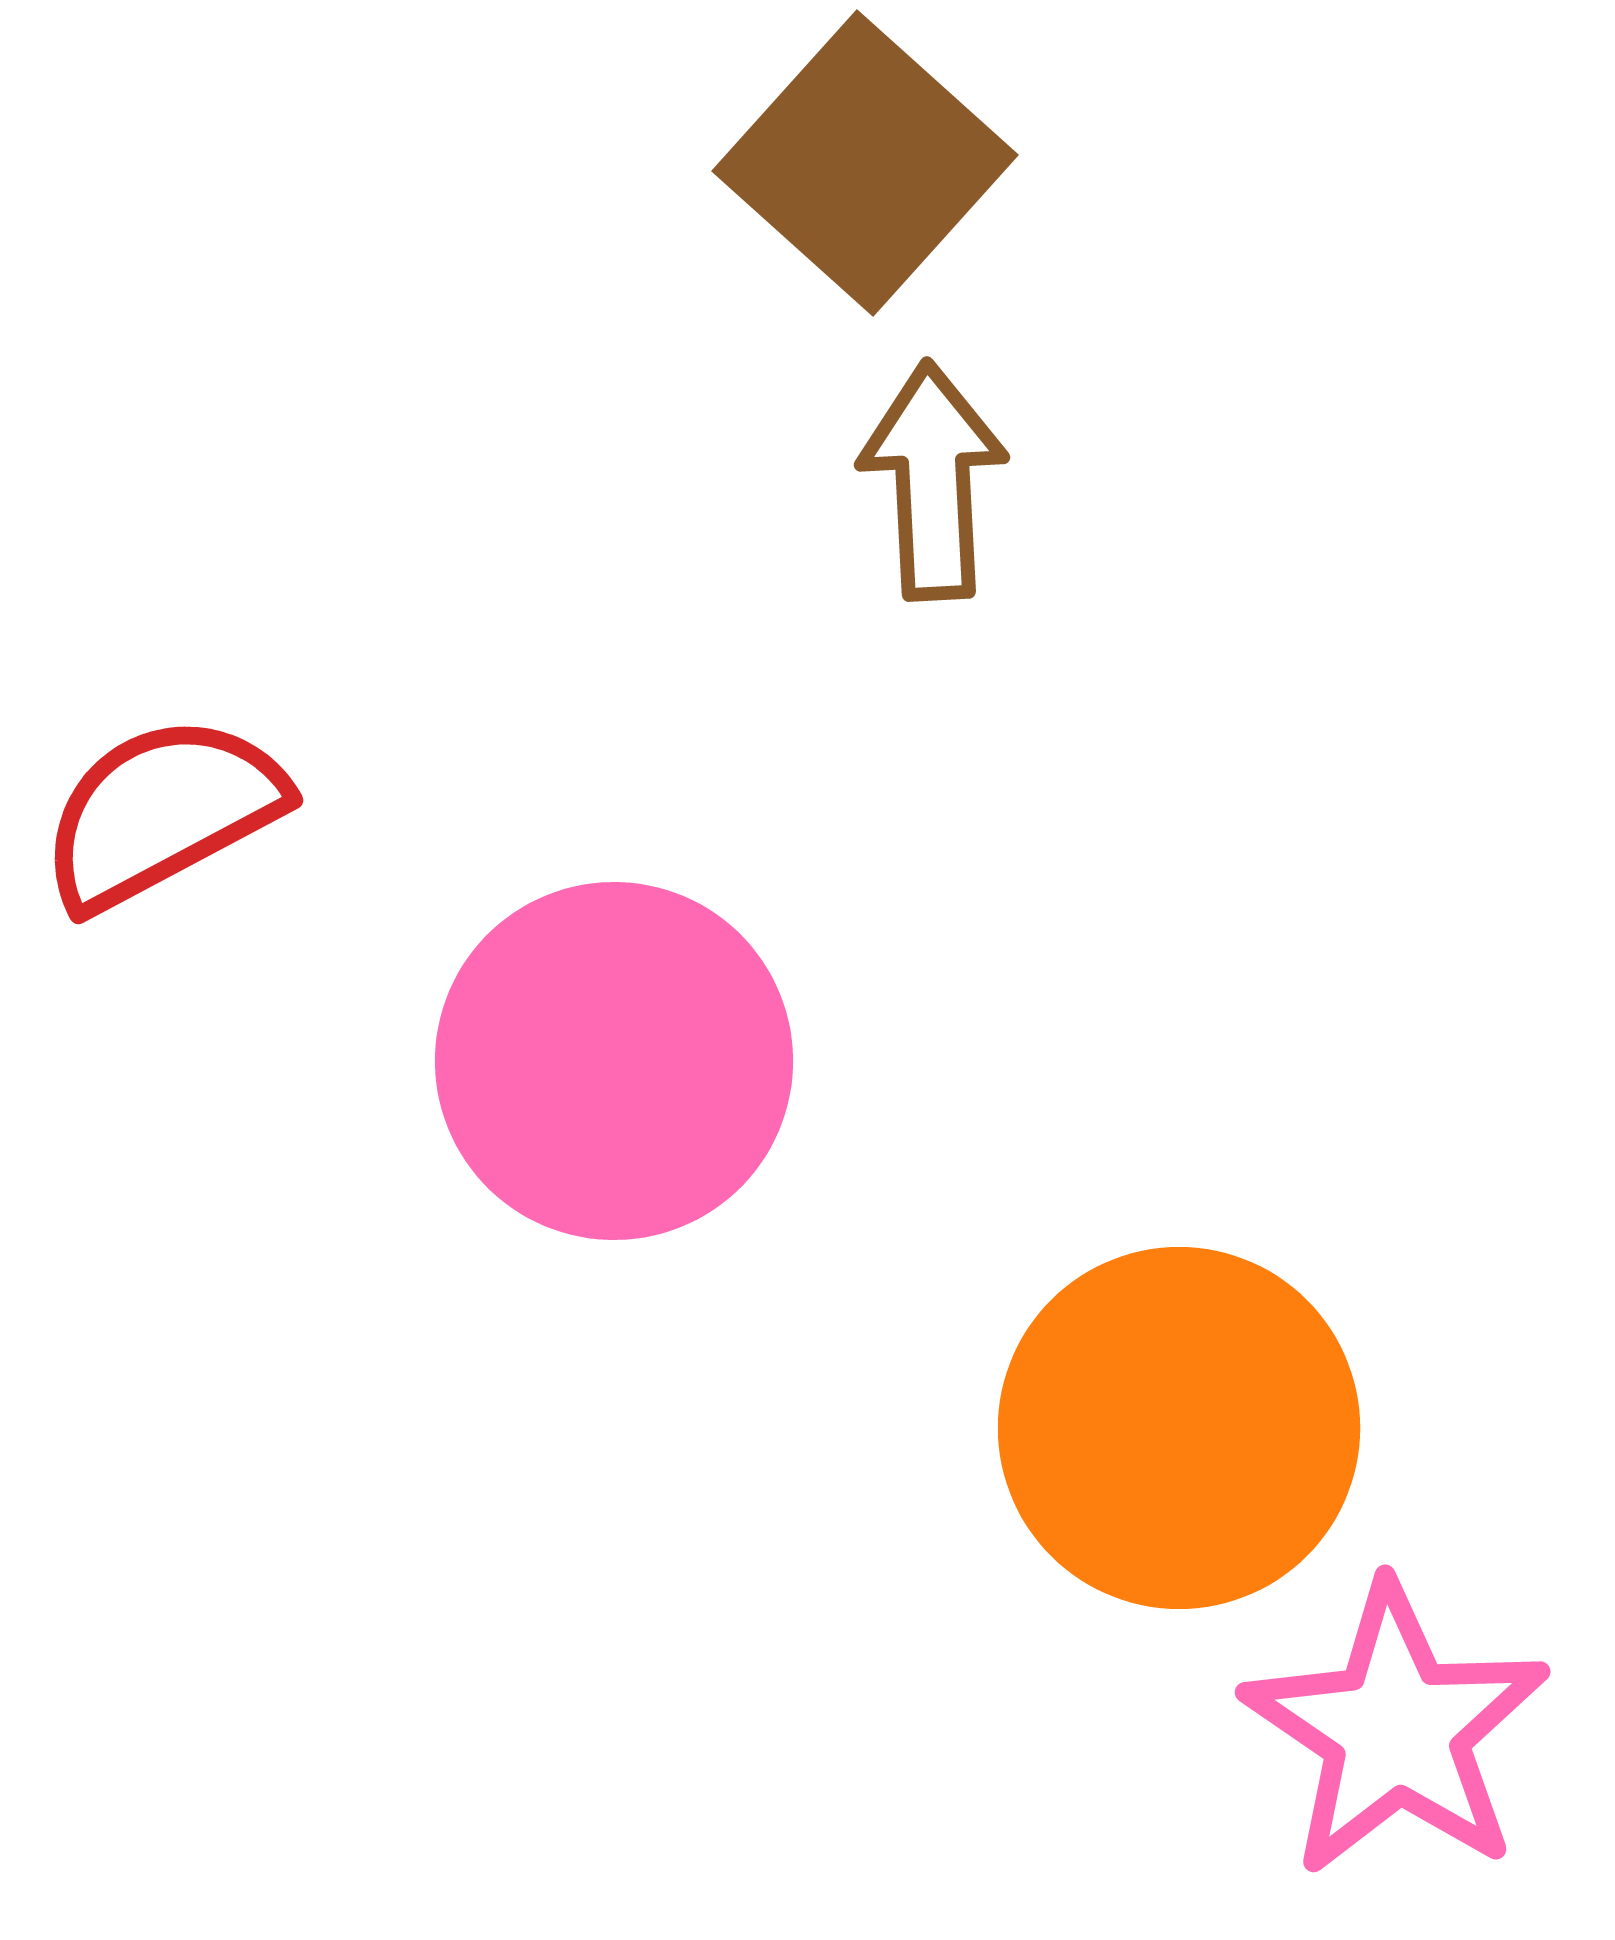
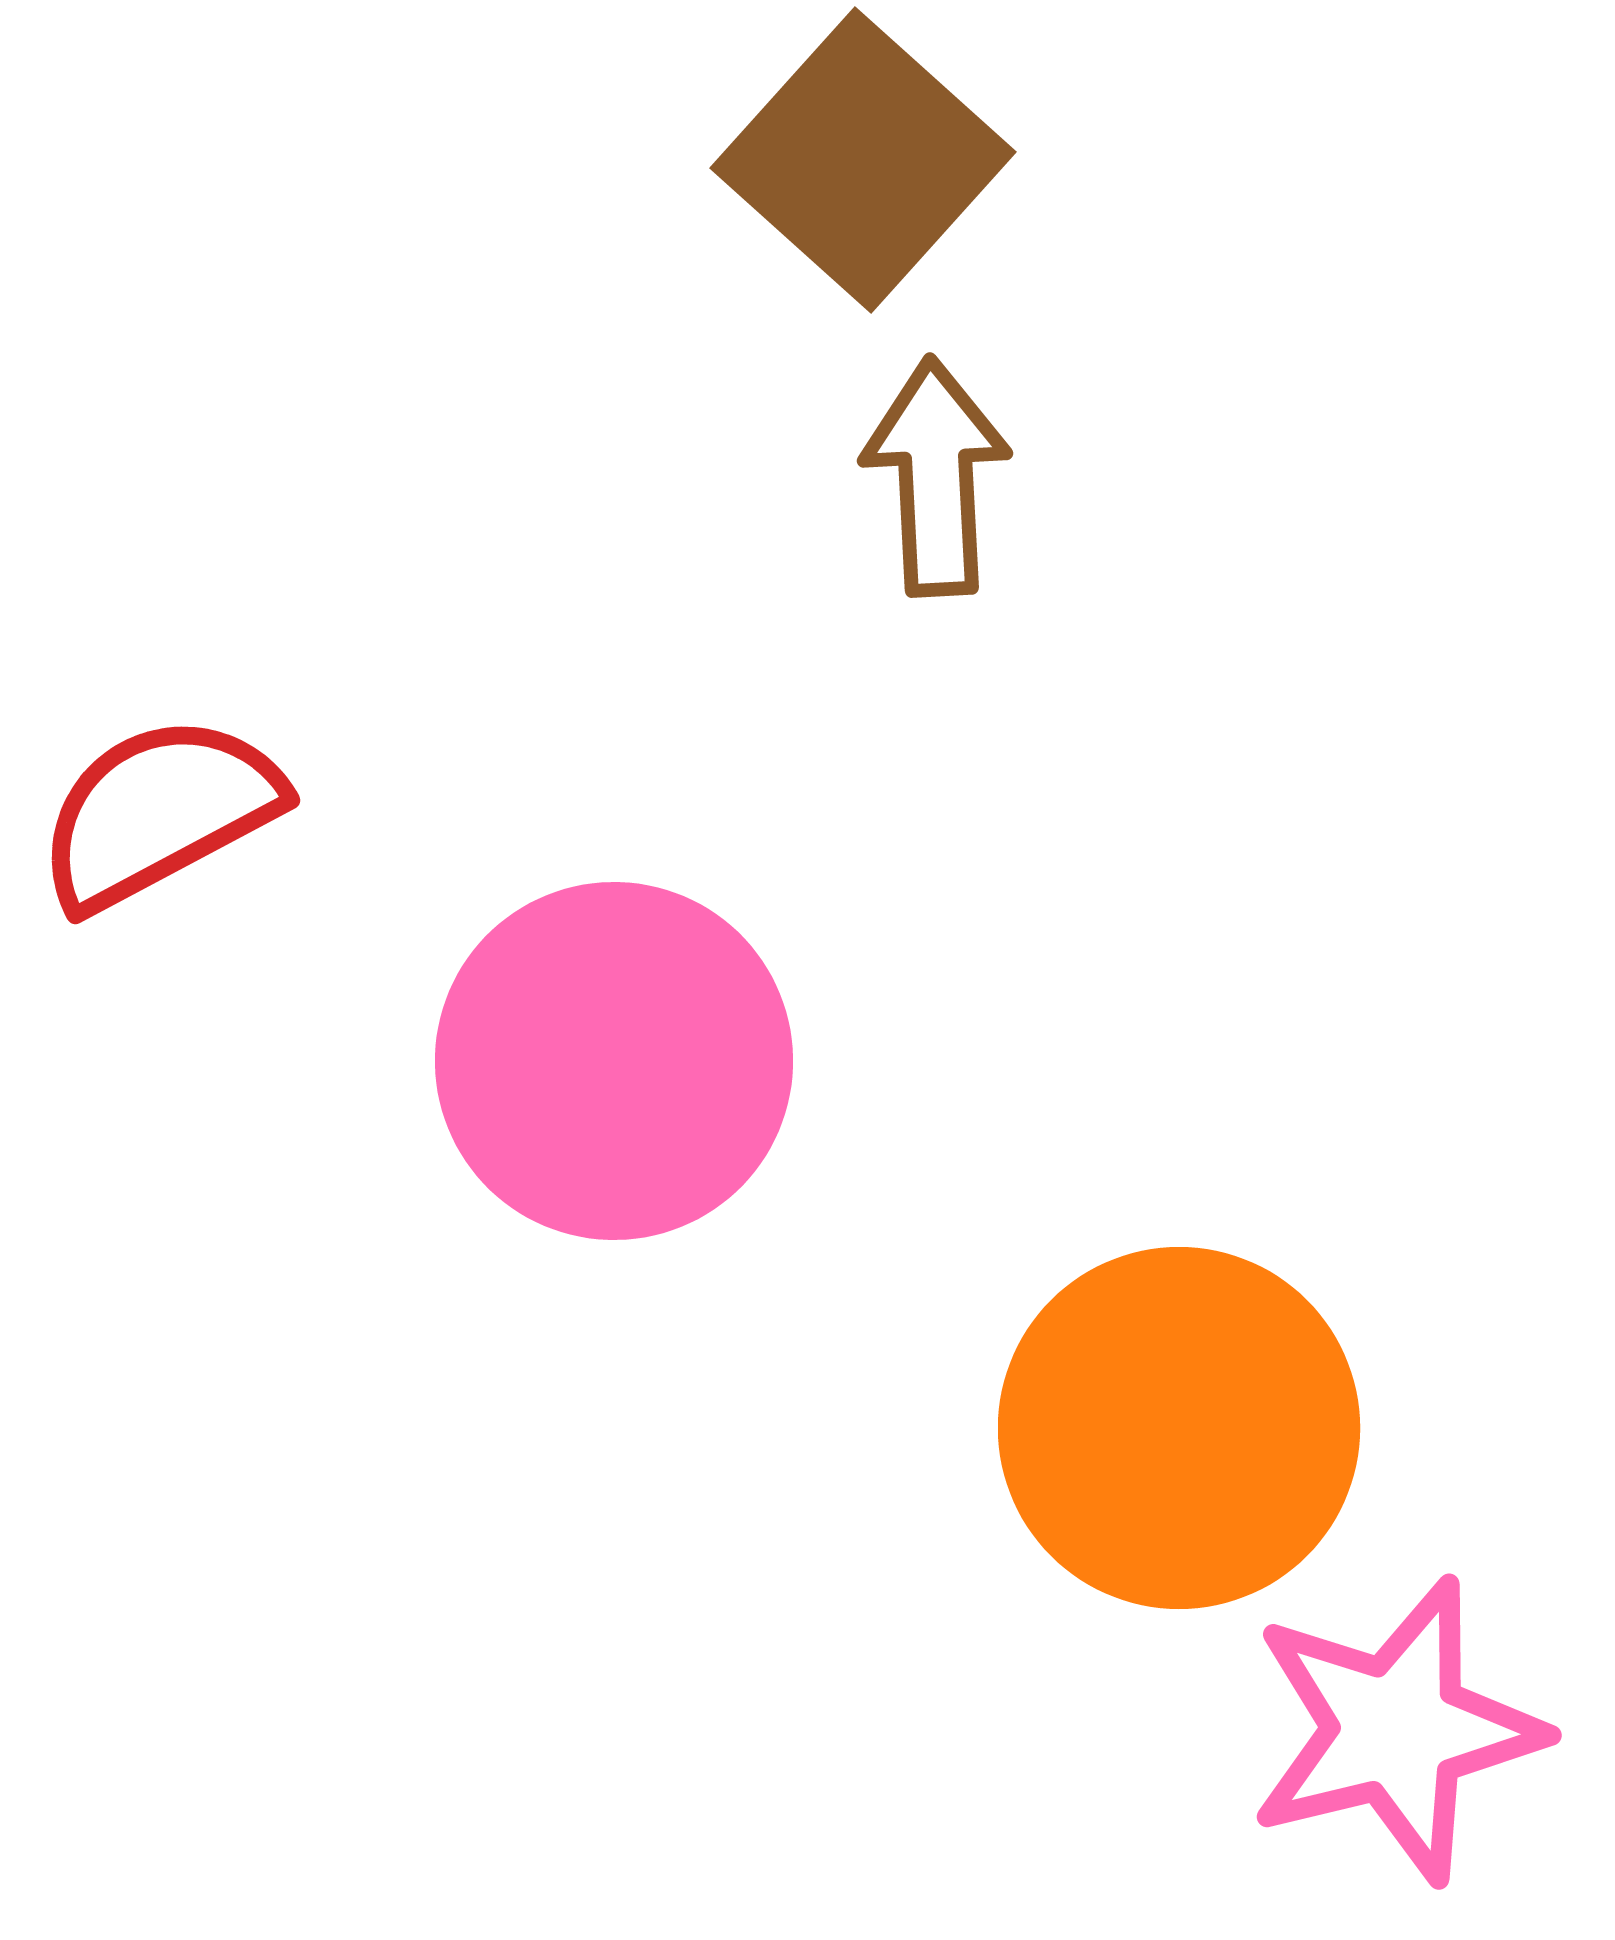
brown square: moved 2 px left, 3 px up
brown arrow: moved 3 px right, 4 px up
red semicircle: moved 3 px left
pink star: rotated 24 degrees clockwise
